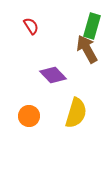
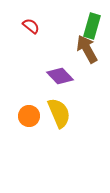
red semicircle: rotated 18 degrees counterclockwise
purple diamond: moved 7 px right, 1 px down
yellow semicircle: moved 17 px left; rotated 40 degrees counterclockwise
